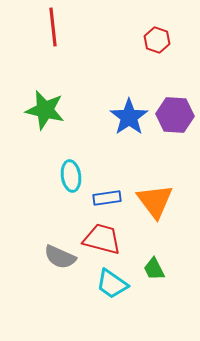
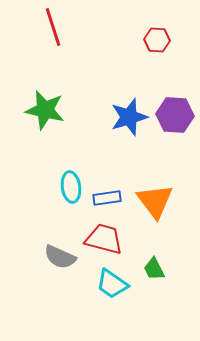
red line: rotated 12 degrees counterclockwise
red hexagon: rotated 15 degrees counterclockwise
blue star: rotated 18 degrees clockwise
cyan ellipse: moved 11 px down
red trapezoid: moved 2 px right
